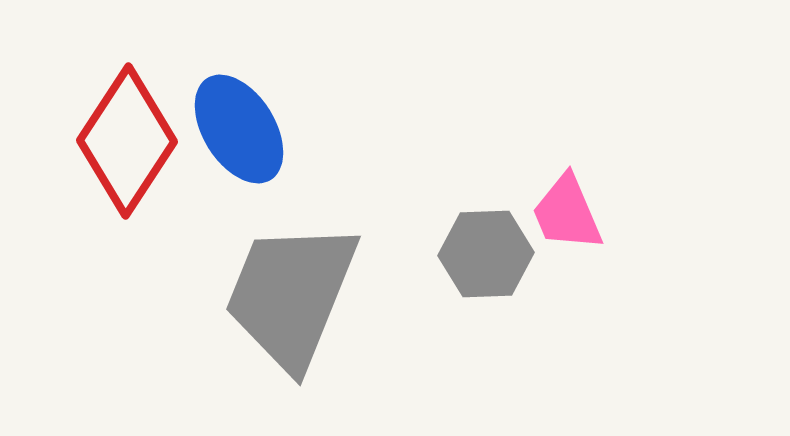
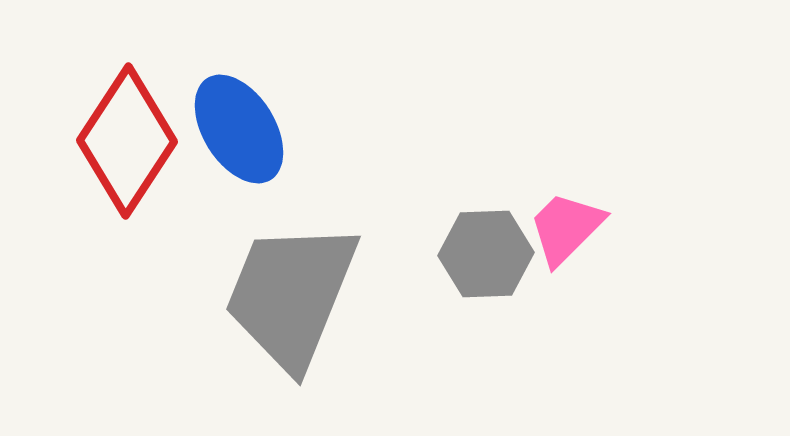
pink trapezoid: moved 1 px left, 15 px down; rotated 68 degrees clockwise
